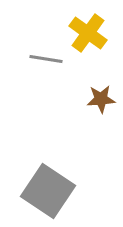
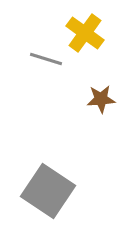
yellow cross: moved 3 px left
gray line: rotated 8 degrees clockwise
